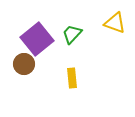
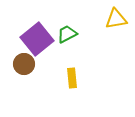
yellow triangle: moved 1 px right, 4 px up; rotated 30 degrees counterclockwise
green trapezoid: moved 5 px left; rotated 20 degrees clockwise
